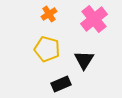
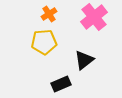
pink cross: moved 2 px up
yellow pentagon: moved 3 px left, 7 px up; rotated 20 degrees counterclockwise
black triangle: rotated 20 degrees clockwise
